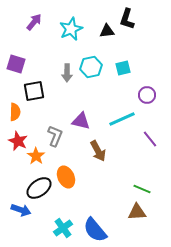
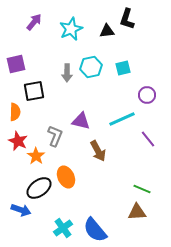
purple square: rotated 30 degrees counterclockwise
purple line: moved 2 px left
